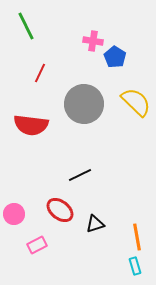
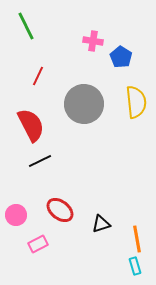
blue pentagon: moved 6 px right
red line: moved 2 px left, 3 px down
yellow semicircle: rotated 40 degrees clockwise
red semicircle: rotated 124 degrees counterclockwise
black line: moved 40 px left, 14 px up
pink circle: moved 2 px right, 1 px down
black triangle: moved 6 px right
orange line: moved 2 px down
pink rectangle: moved 1 px right, 1 px up
